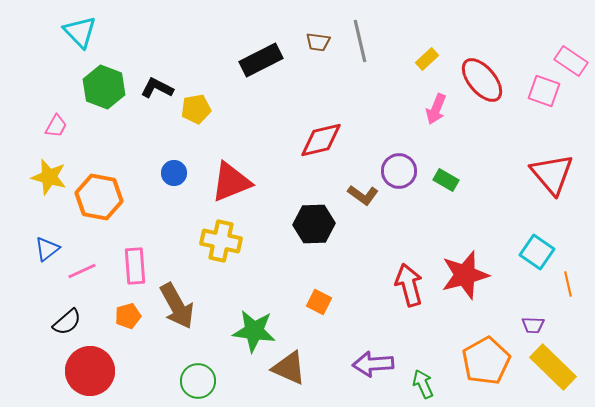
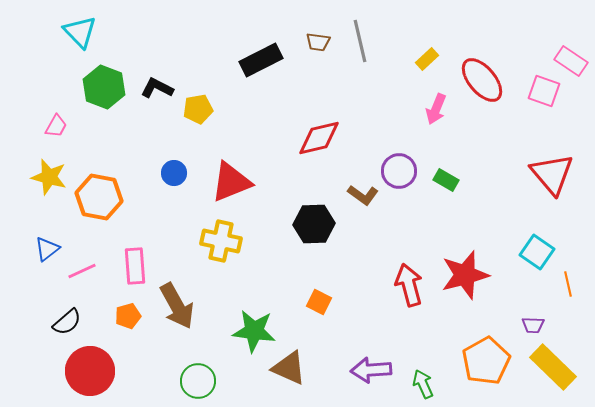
yellow pentagon at (196, 109): moved 2 px right
red diamond at (321, 140): moved 2 px left, 2 px up
purple arrow at (373, 364): moved 2 px left, 6 px down
